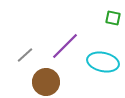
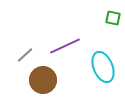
purple line: rotated 20 degrees clockwise
cyan ellipse: moved 5 px down; rotated 56 degrees clockwise
brown circle: moved 3 px left, 2 px up
